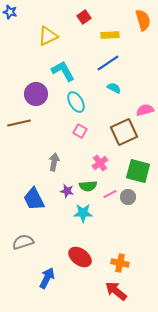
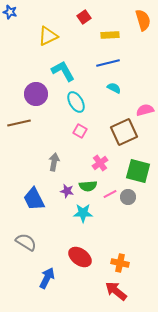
blue line: rotated 20 degrees clockwise
gray semicircle: moved 3 px right; rotated 50 degrees clockwise
